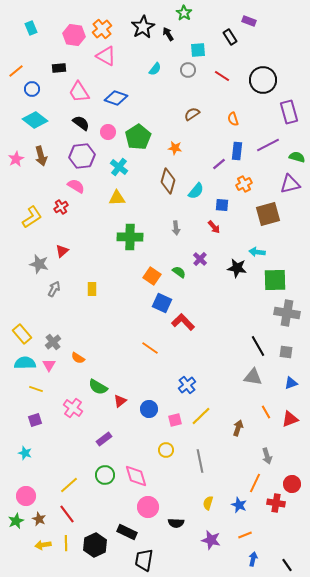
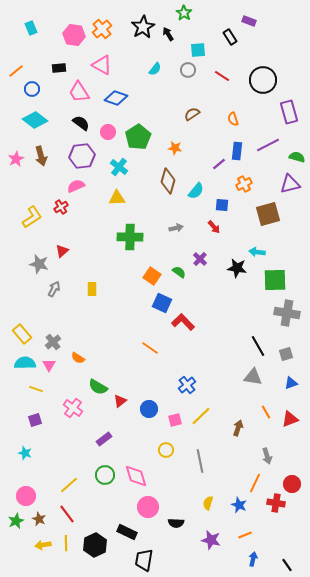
pink triangle at (106, 56): moved 4 px left, 9 px down
pink semicircle at (76, 186): rotated 54 degrees counterclockwise
gray arrow at (176, 228): rotated 96 degrees counterclockwise
gray square at (286, 352): moved 2 px down; rotated 24 degrees counterclockwise
